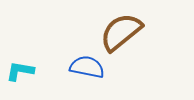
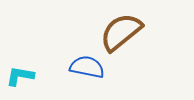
cyan L-shape: moved 5 px down
